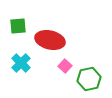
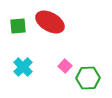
red ellipse: moved 18 px up; rotated 16 degrees clockwise
cyan cross: moved 2 px right, 4 px down
green hexagon: moved 1 px left, 1 px up; rotated 10 degrees clockwise
